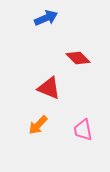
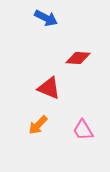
blue arrow: rotated 50 degrees clockwise
red diamond: rotated 40 degrees counterclockwise
pink trapezoid: rotated 20 degrees counterclockwise
